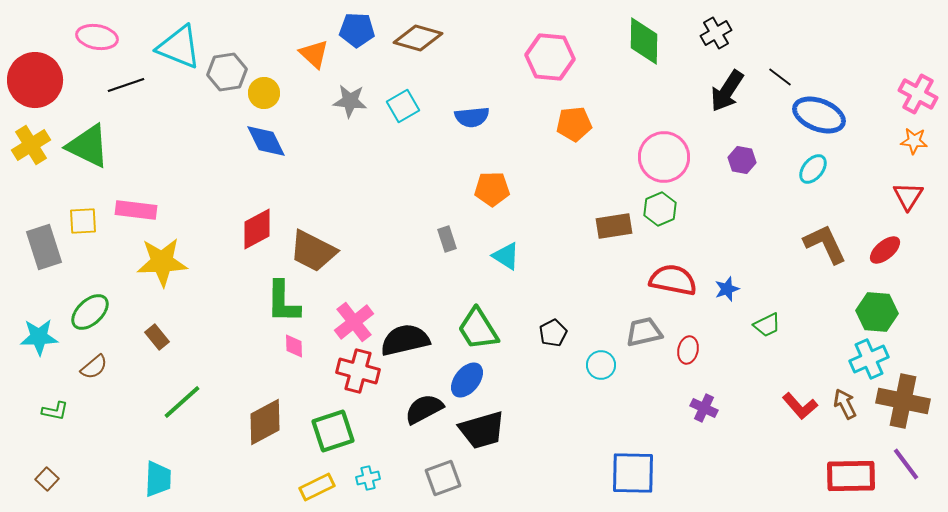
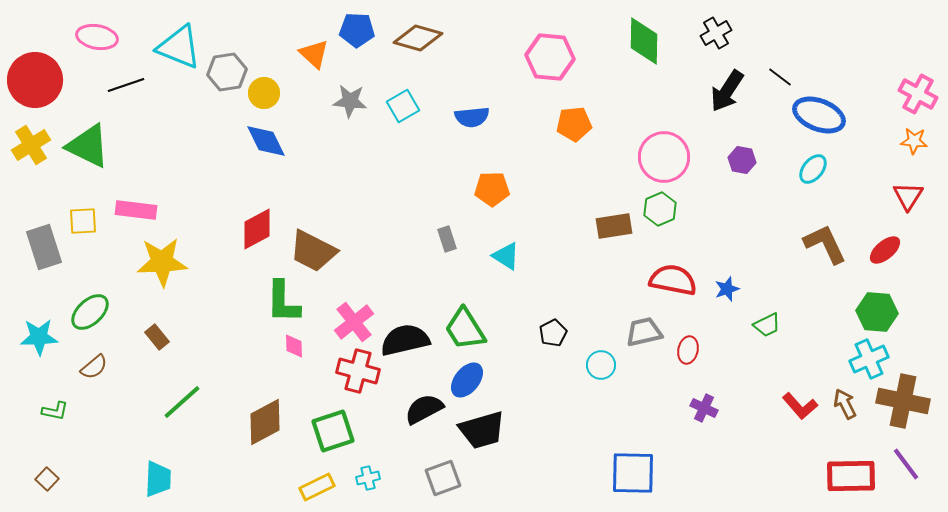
green trapezoid at (478, 329): moved 13 px left
